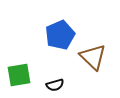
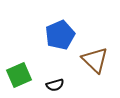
brown triangle: moved 2 px right, 3 px down
green square: rotated 15 degrees counterclockwise
